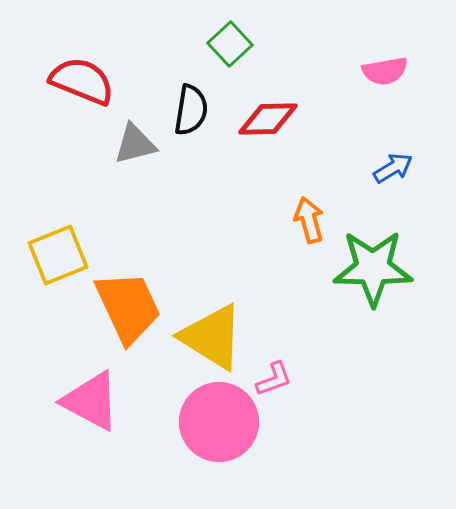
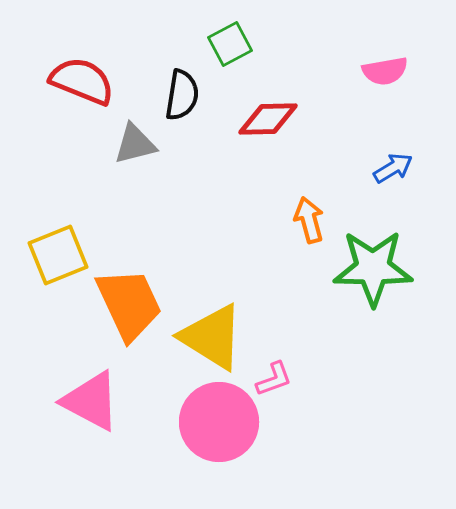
green square: rotated 15 degrees clockwise
black semicircle: moved 9 px left, 15 px up
orange trapezoid: moved 1 px right, 3 px up
